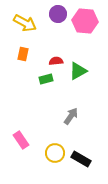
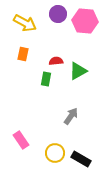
green rectangle: rotated 64 degrees counterclockwise
